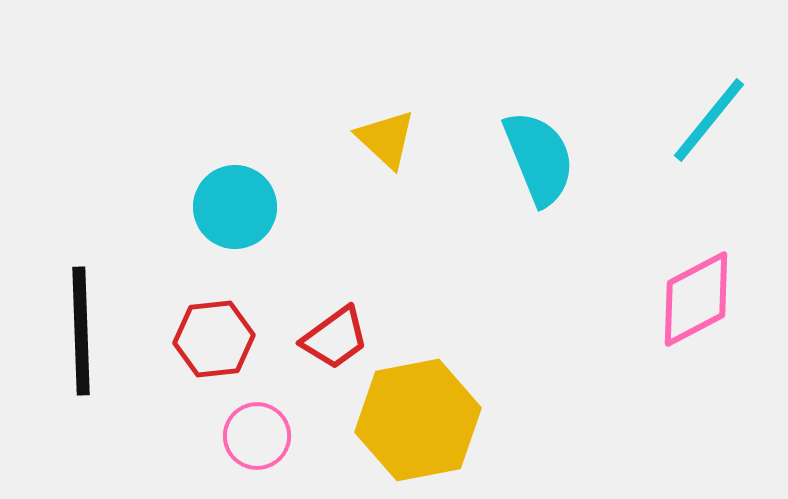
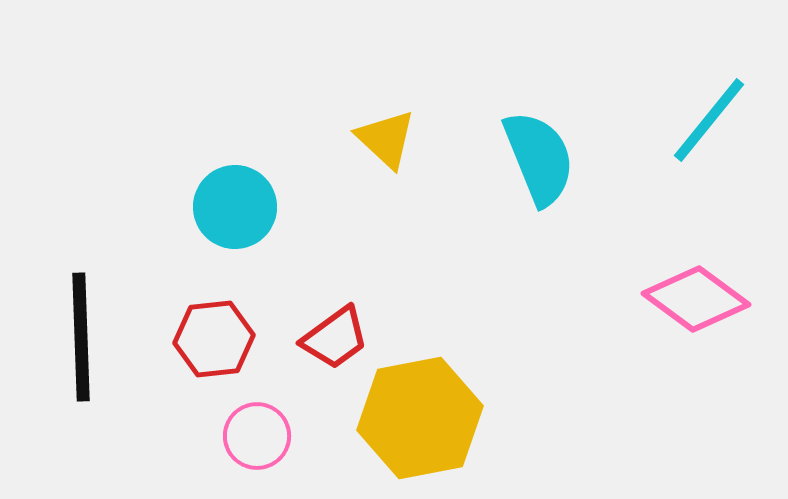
pink diamond: rotated 64 degrees clockwise
black line: moved 6 px down
yellow hexagon: moved 2 px right, 2 px up
